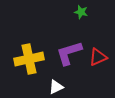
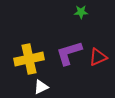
green star: rotated 16 degrees counterclockwise
white triangle: moved 15 px left
